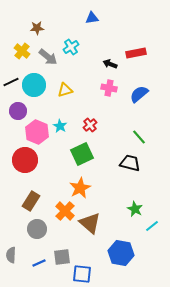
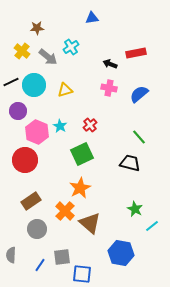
brown rectangle: rotated 24 degrees clockwise
blue line: moved 1 px right, 2 px down; rotated 32 degrees counterclockwise
